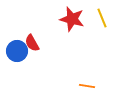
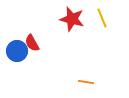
orange line: moved 1 px left, 4 px up
